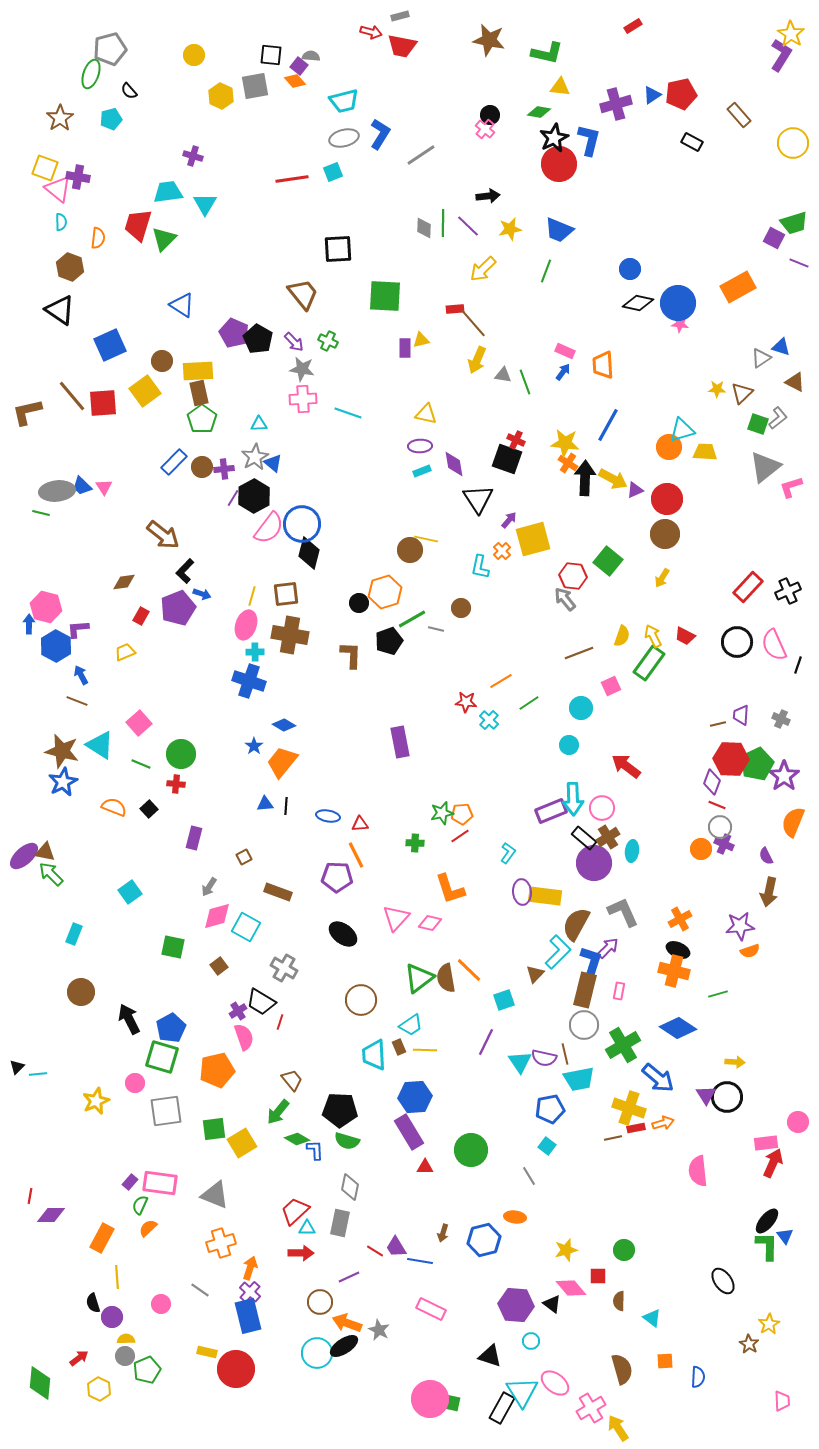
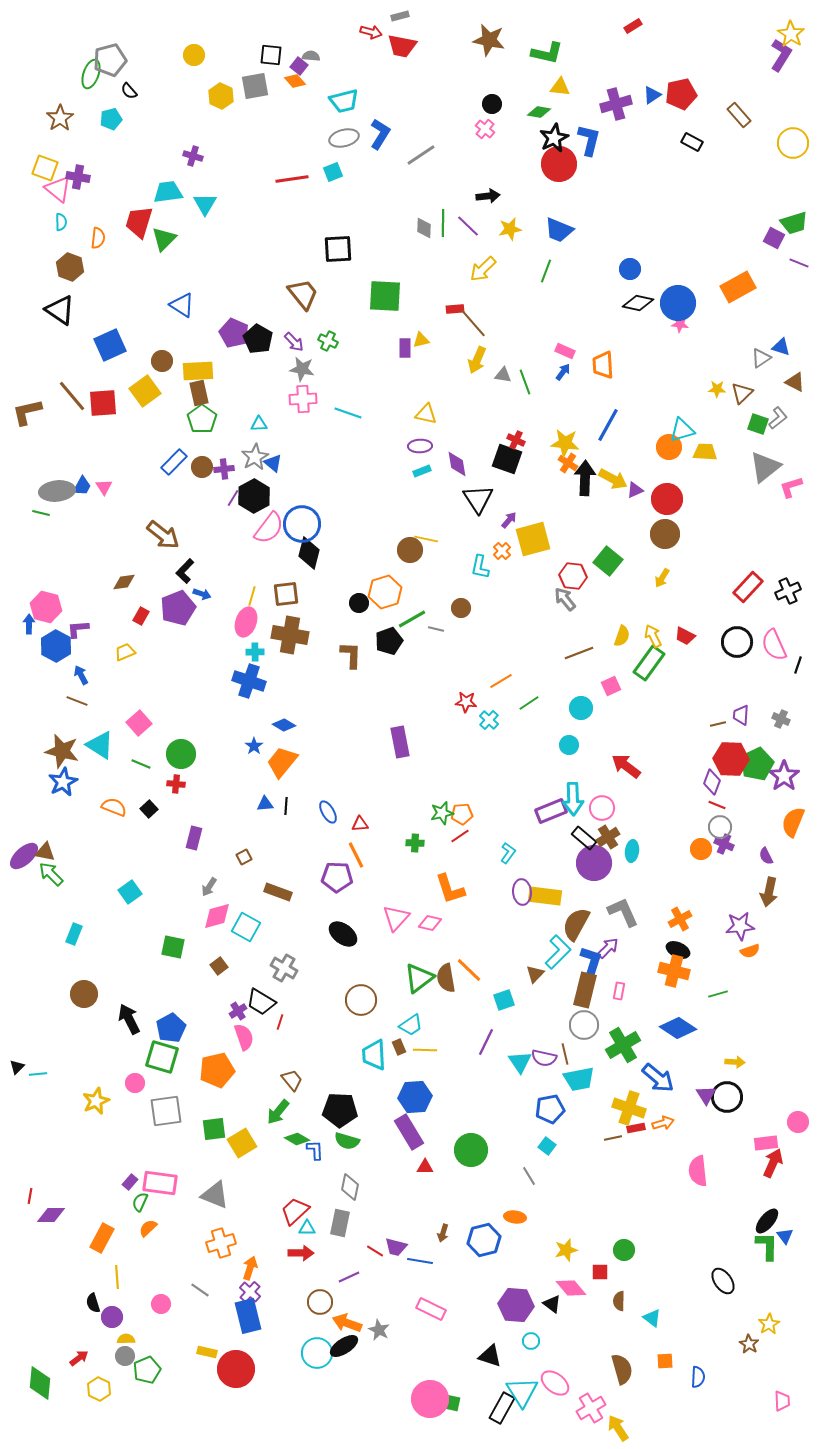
gray pentagon at (110, 49): moved 11 px down
black circle at (490, 115): moved 2 px right, 11 px up
red trapezoid at (138, 225): moved 1 px right, 3 px up
purple diamond at (454, 464): moved 3 px right
blue trapezoid at (82, 486): rotated 105 degrees counterclockwise
pink ellipse at (246, 625): moved 3 px up
blue ellipse at (328, 816): moved 4 px up; rotated 50 degrees clockwise
brown circle at (81, 992): moved 3 px right, 2 px down
green semicircle at (140, 1205): moved 3 px up
purple trapezoid at (396, 1247): rotated 45 degrees counterclockwise
red square at (598, 1276): moved 2 px right, 4 px up
